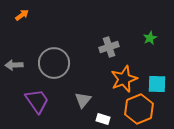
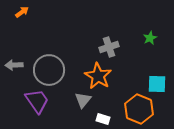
orange arrow: moved 3 px up
gray circle: moved 5 px left, 7 px down
orange star: moved 26 px left, 3 px up; rotated 20 degrees counterclockwise
orange hexagon: rotated 16 degrees counterclockwise
